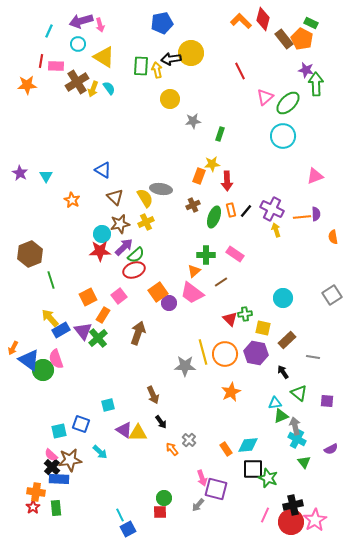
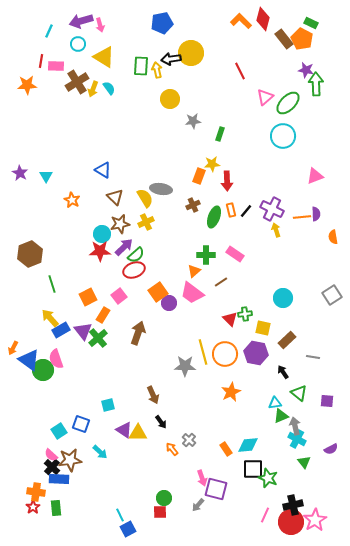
green line at (51, 280): moved 1 px right, 4 px down
cyan square at (59, 431): rotated 21 degrees counterclockwise
